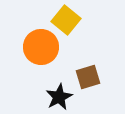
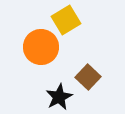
yellow square: rotated 20 degrees clockwise
brown square: rotated 30 degrees counterclockwise
